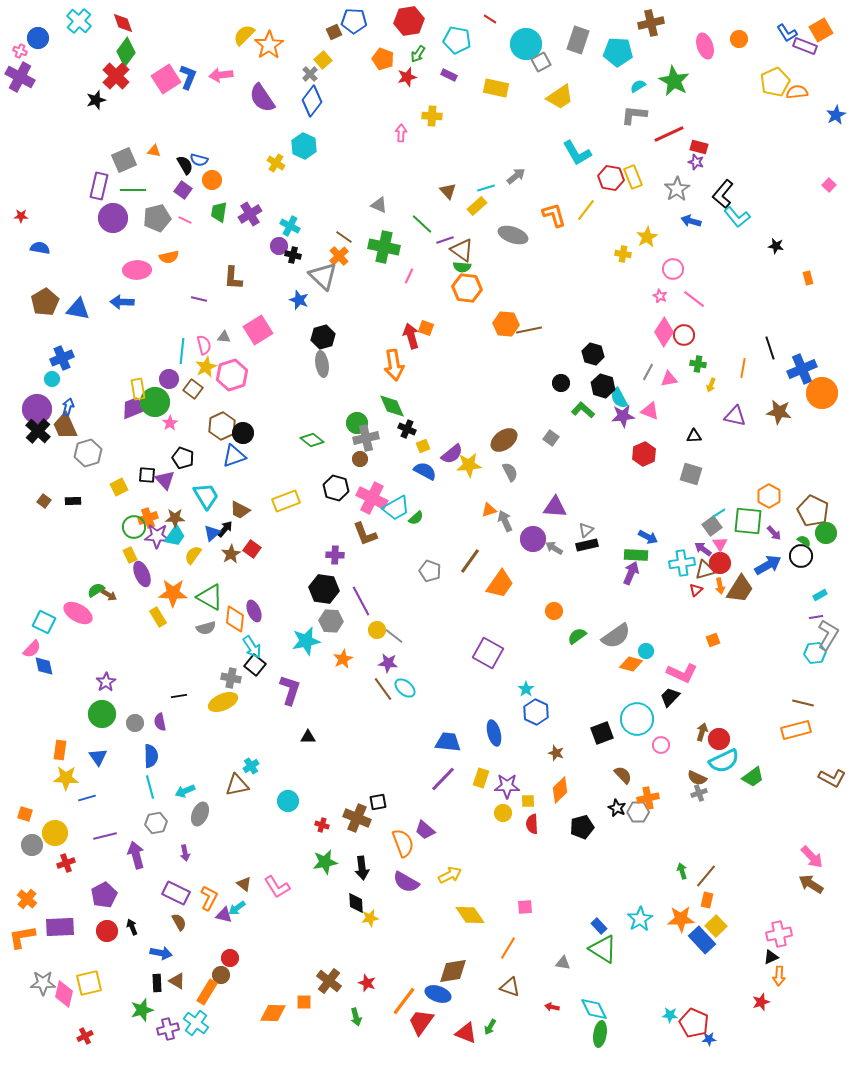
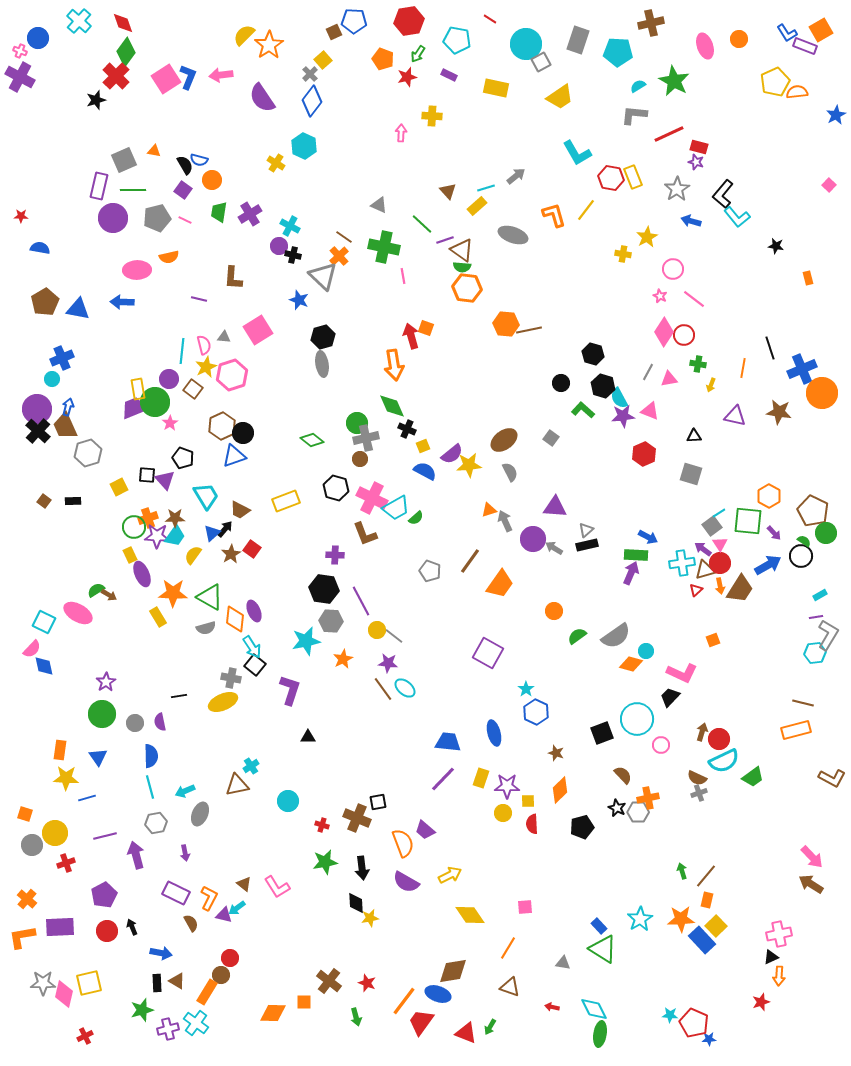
pink line at (409, 276): moved 6 px left; rotated 35 degrees counterclockwise
brown semicircle at (179, 922): moved 12 px right, 1 px down
